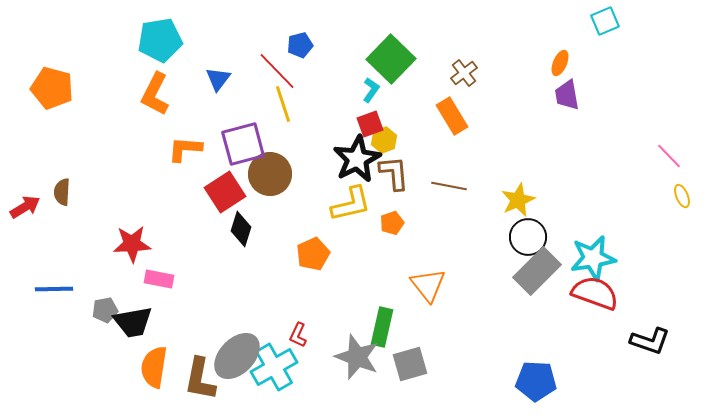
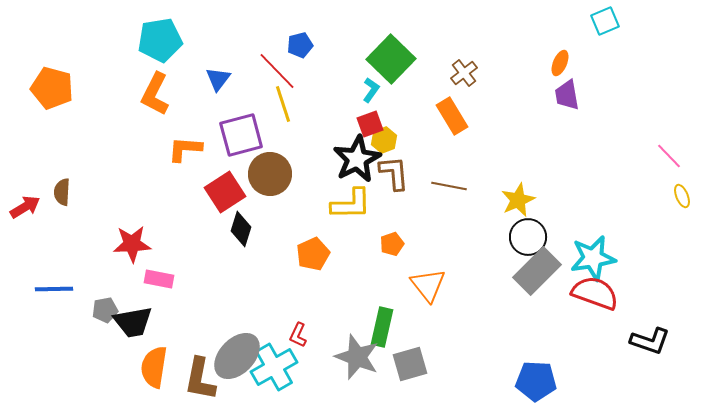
purple square at (243, 144): moved 2 px left, 9 px up
yellow L-shape at (351, 204): rotated 12 degrees clockwise
orange pentagon at (392, 223): moved 21 px down
